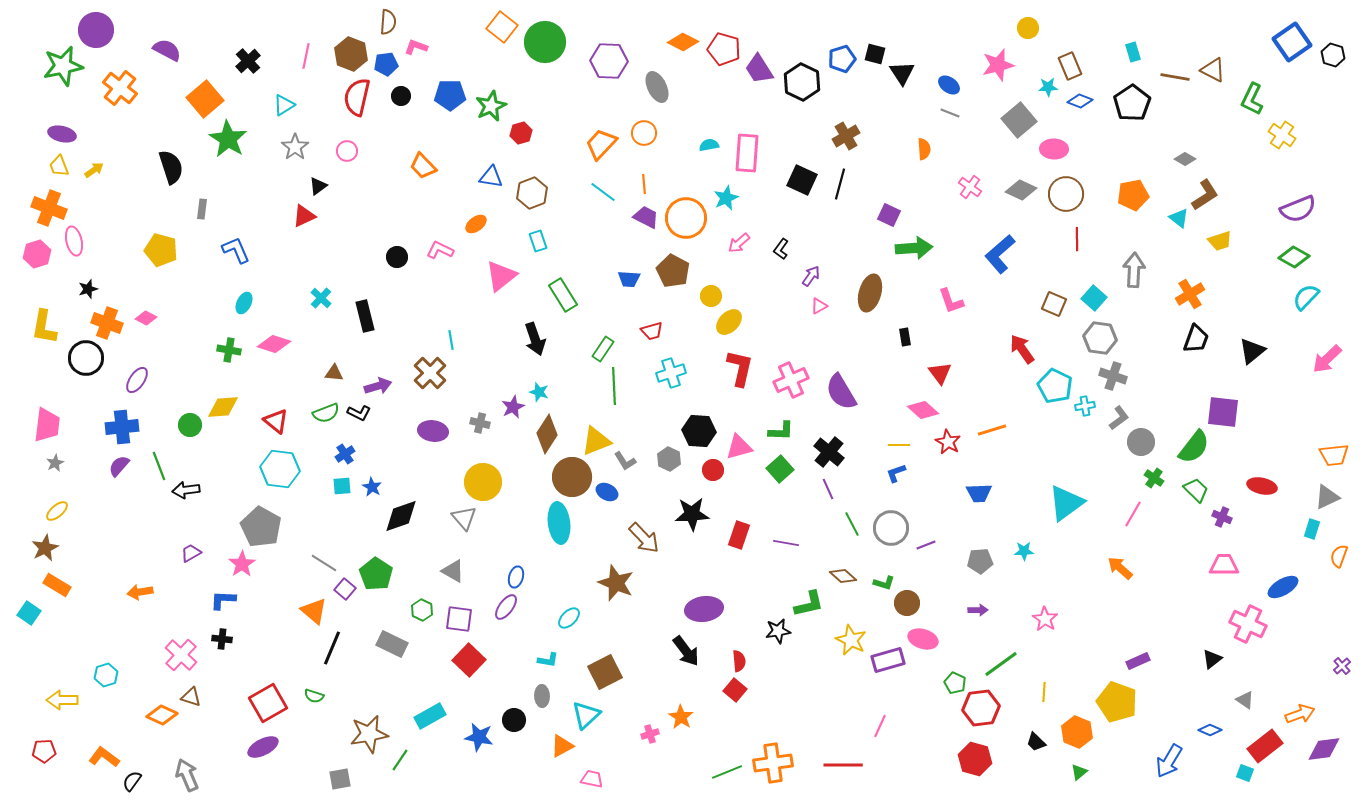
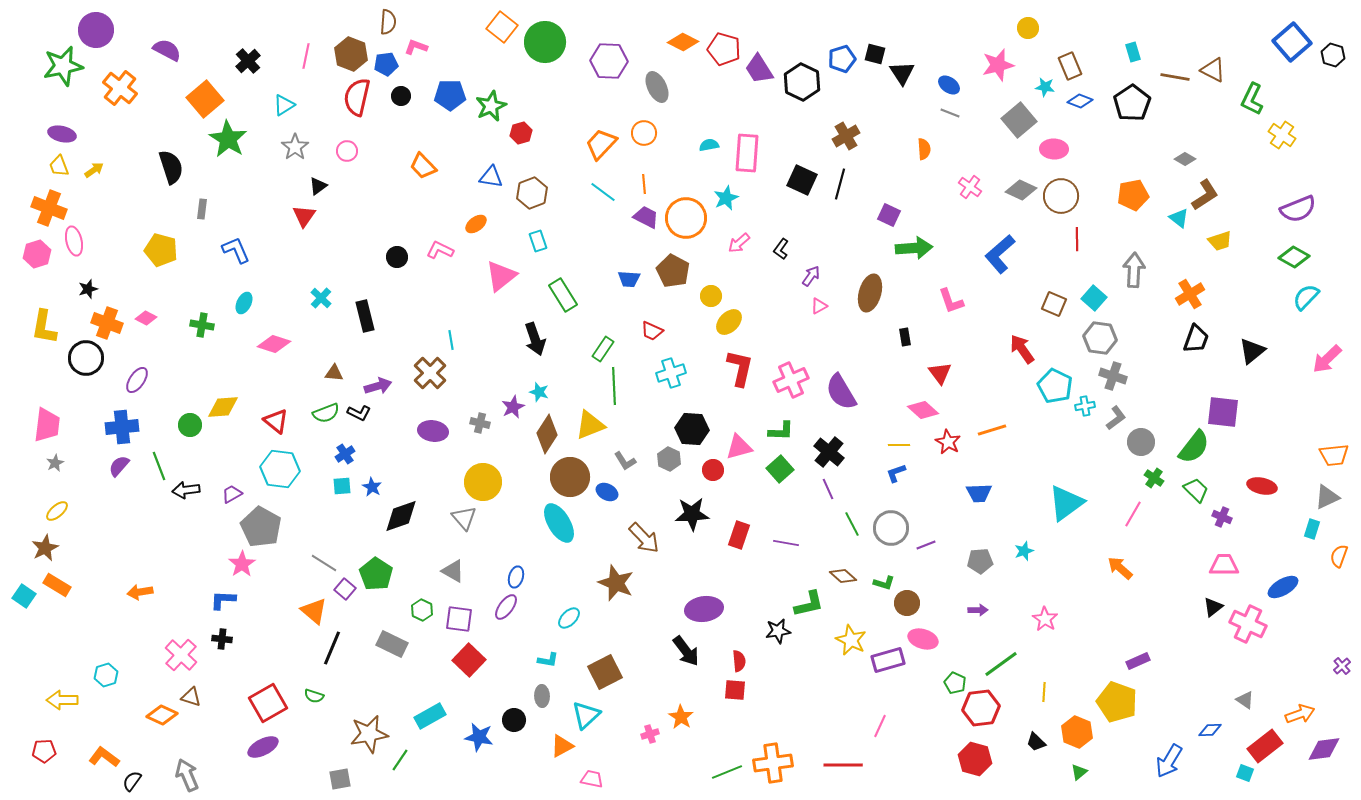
blue square at (1292, 42): rotated 6 degrees counterclockwise
cyan star at (1048, 87): moved 3 px left; rotated 12 degrees clockwise
brown circle at (1066, 194): moved 5 px left, 2 px down
red triangle at (304, 216): rotated 30 degrees counterclockwise
red trapezoid at (652, 331): rotated 40 degrees clockwise
green cross at (229, 350): moved 27 px left, 25 px up
gray L-shape at (1119, 418): moved 3 px left
black hexagon at (699, 431): moved 7 px left, 2 px up
yellow triangle at (596, 441): moved 6 px left, 16 px up
brown circle at (572, 477): moved 2 px left
cyan ellipse at (559, 523): rotated 24 degrees counterclockwise
cyan star at (1024, 551): rotated 18 degrees counterclockwise
purple trapezoid at (191, 553): moved 41 px right, 59 px up
cyan square at (29, 613): moved 5 px left, 17 px up
black triangle at (1212, 659): moved 1 px right, 52 px up
red square at (735, 690): rotated 35 degrees counterclockwise
blue diamond at (1210, 730): rotated 25 degrees counterclockwise
